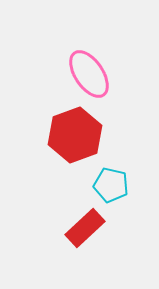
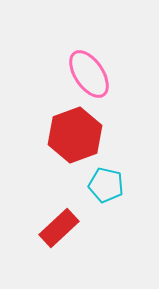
cyan pentagon: moved 5 px left
red rectangle: moved 26 px left
